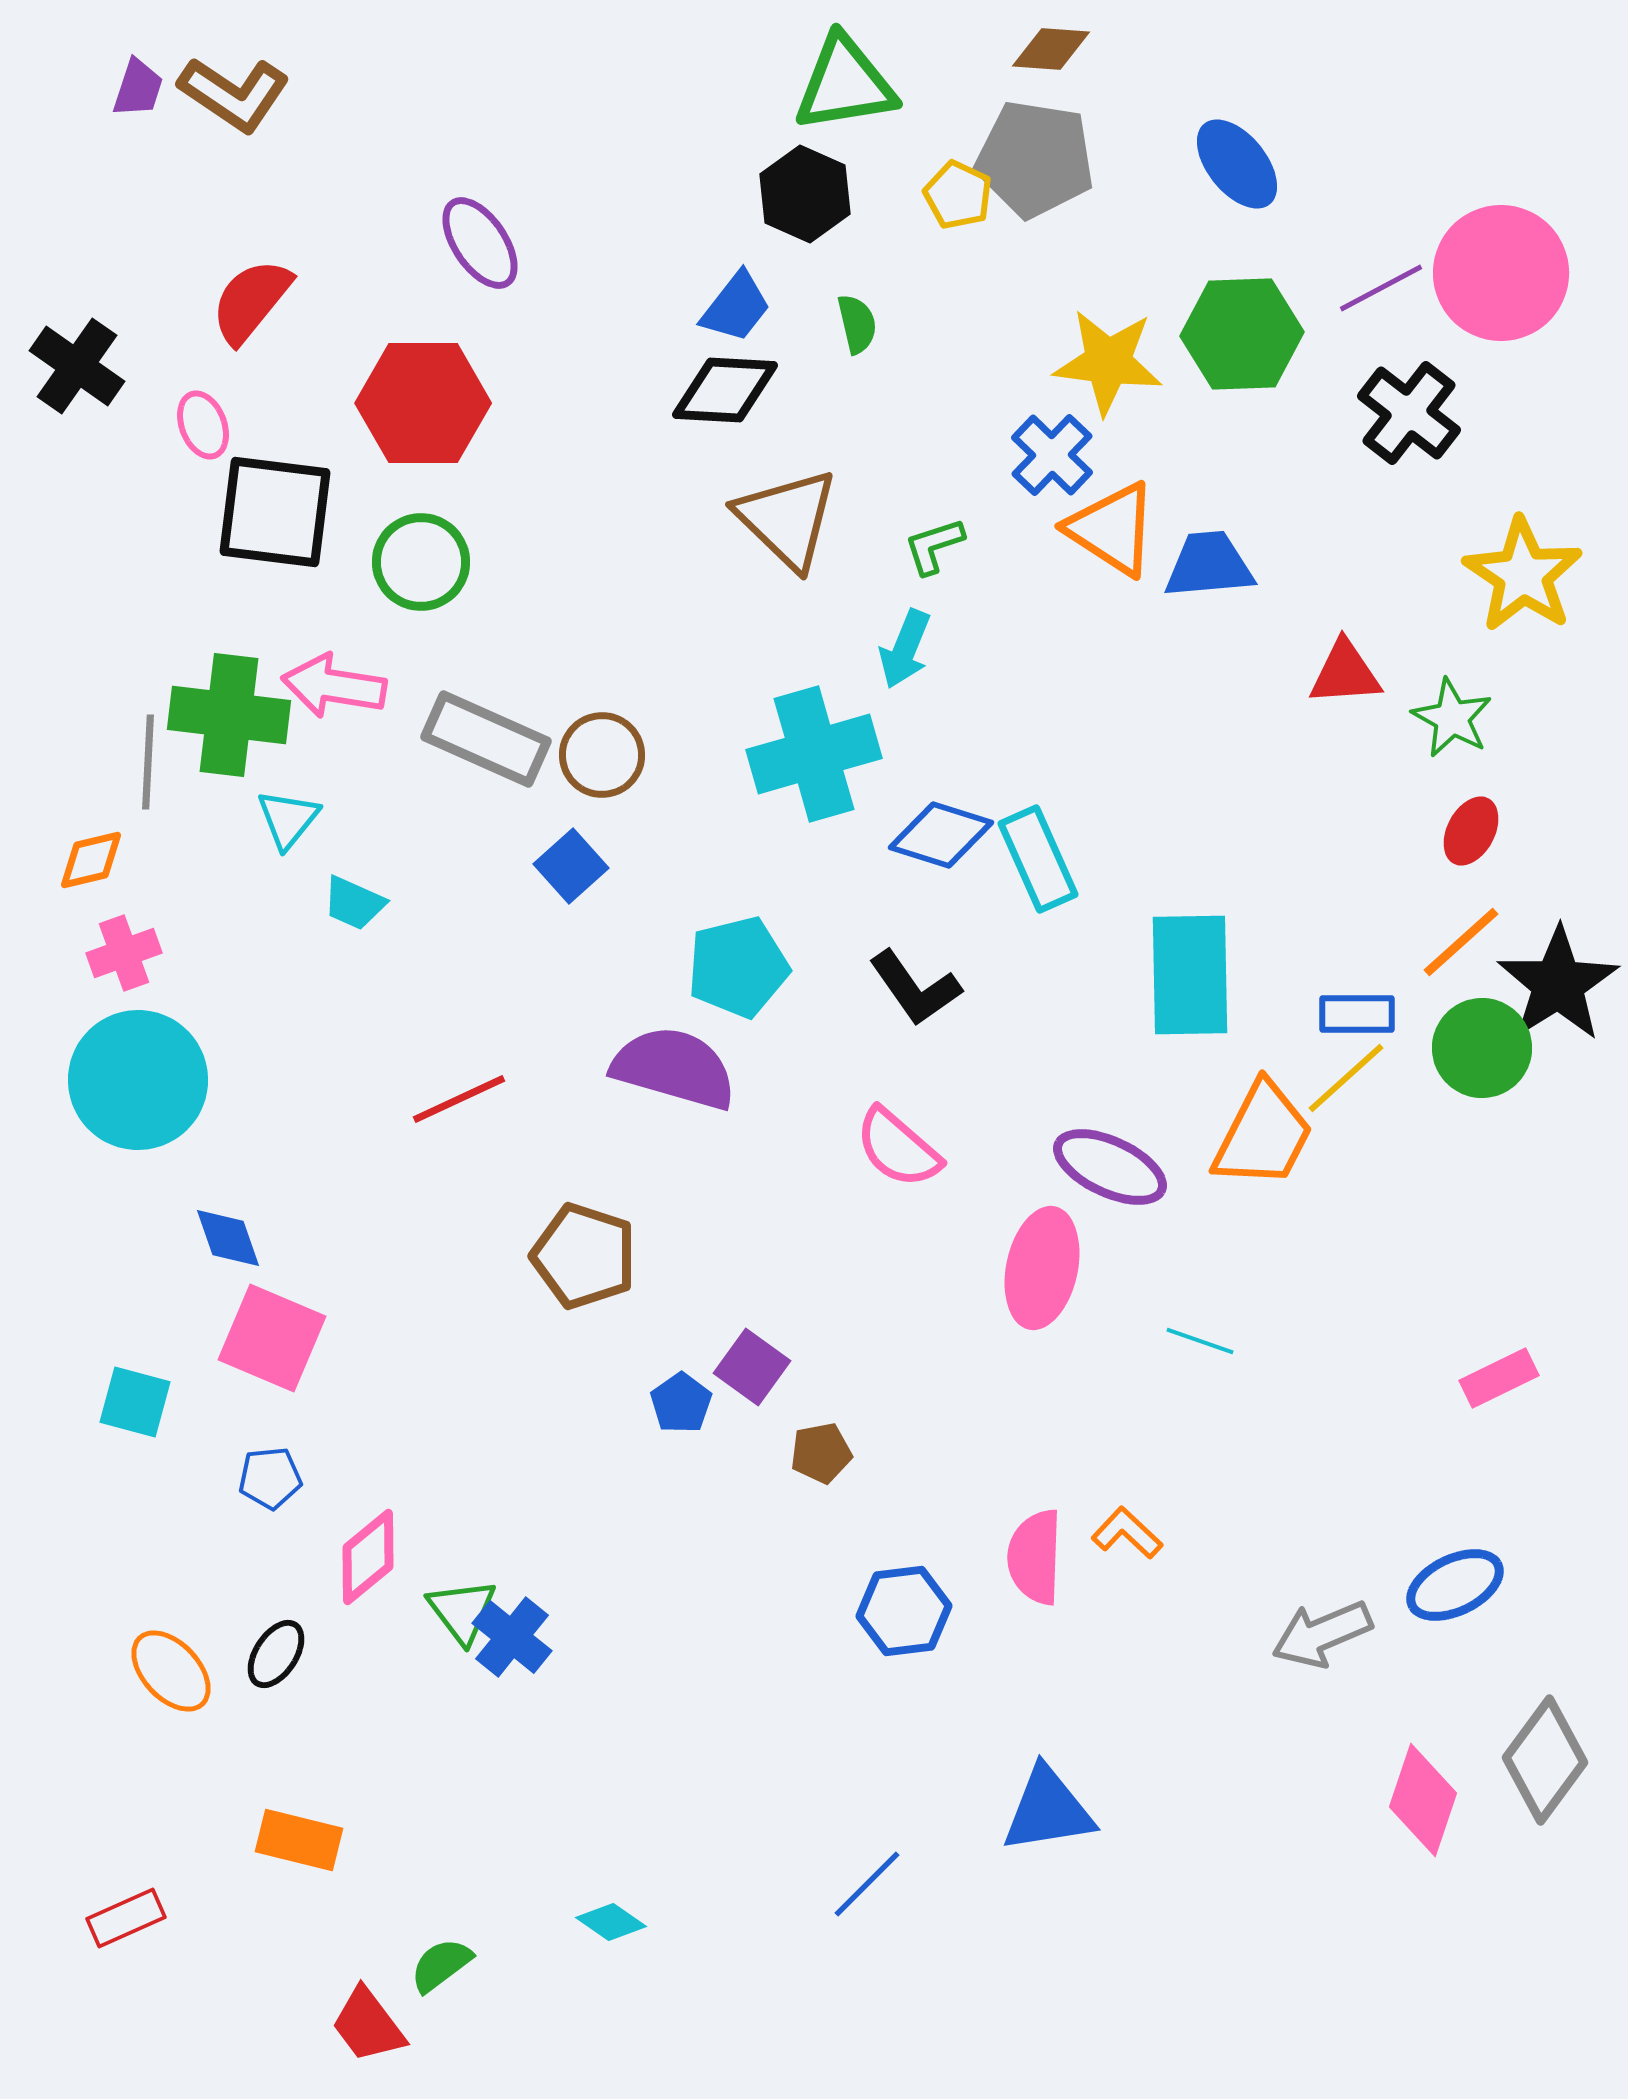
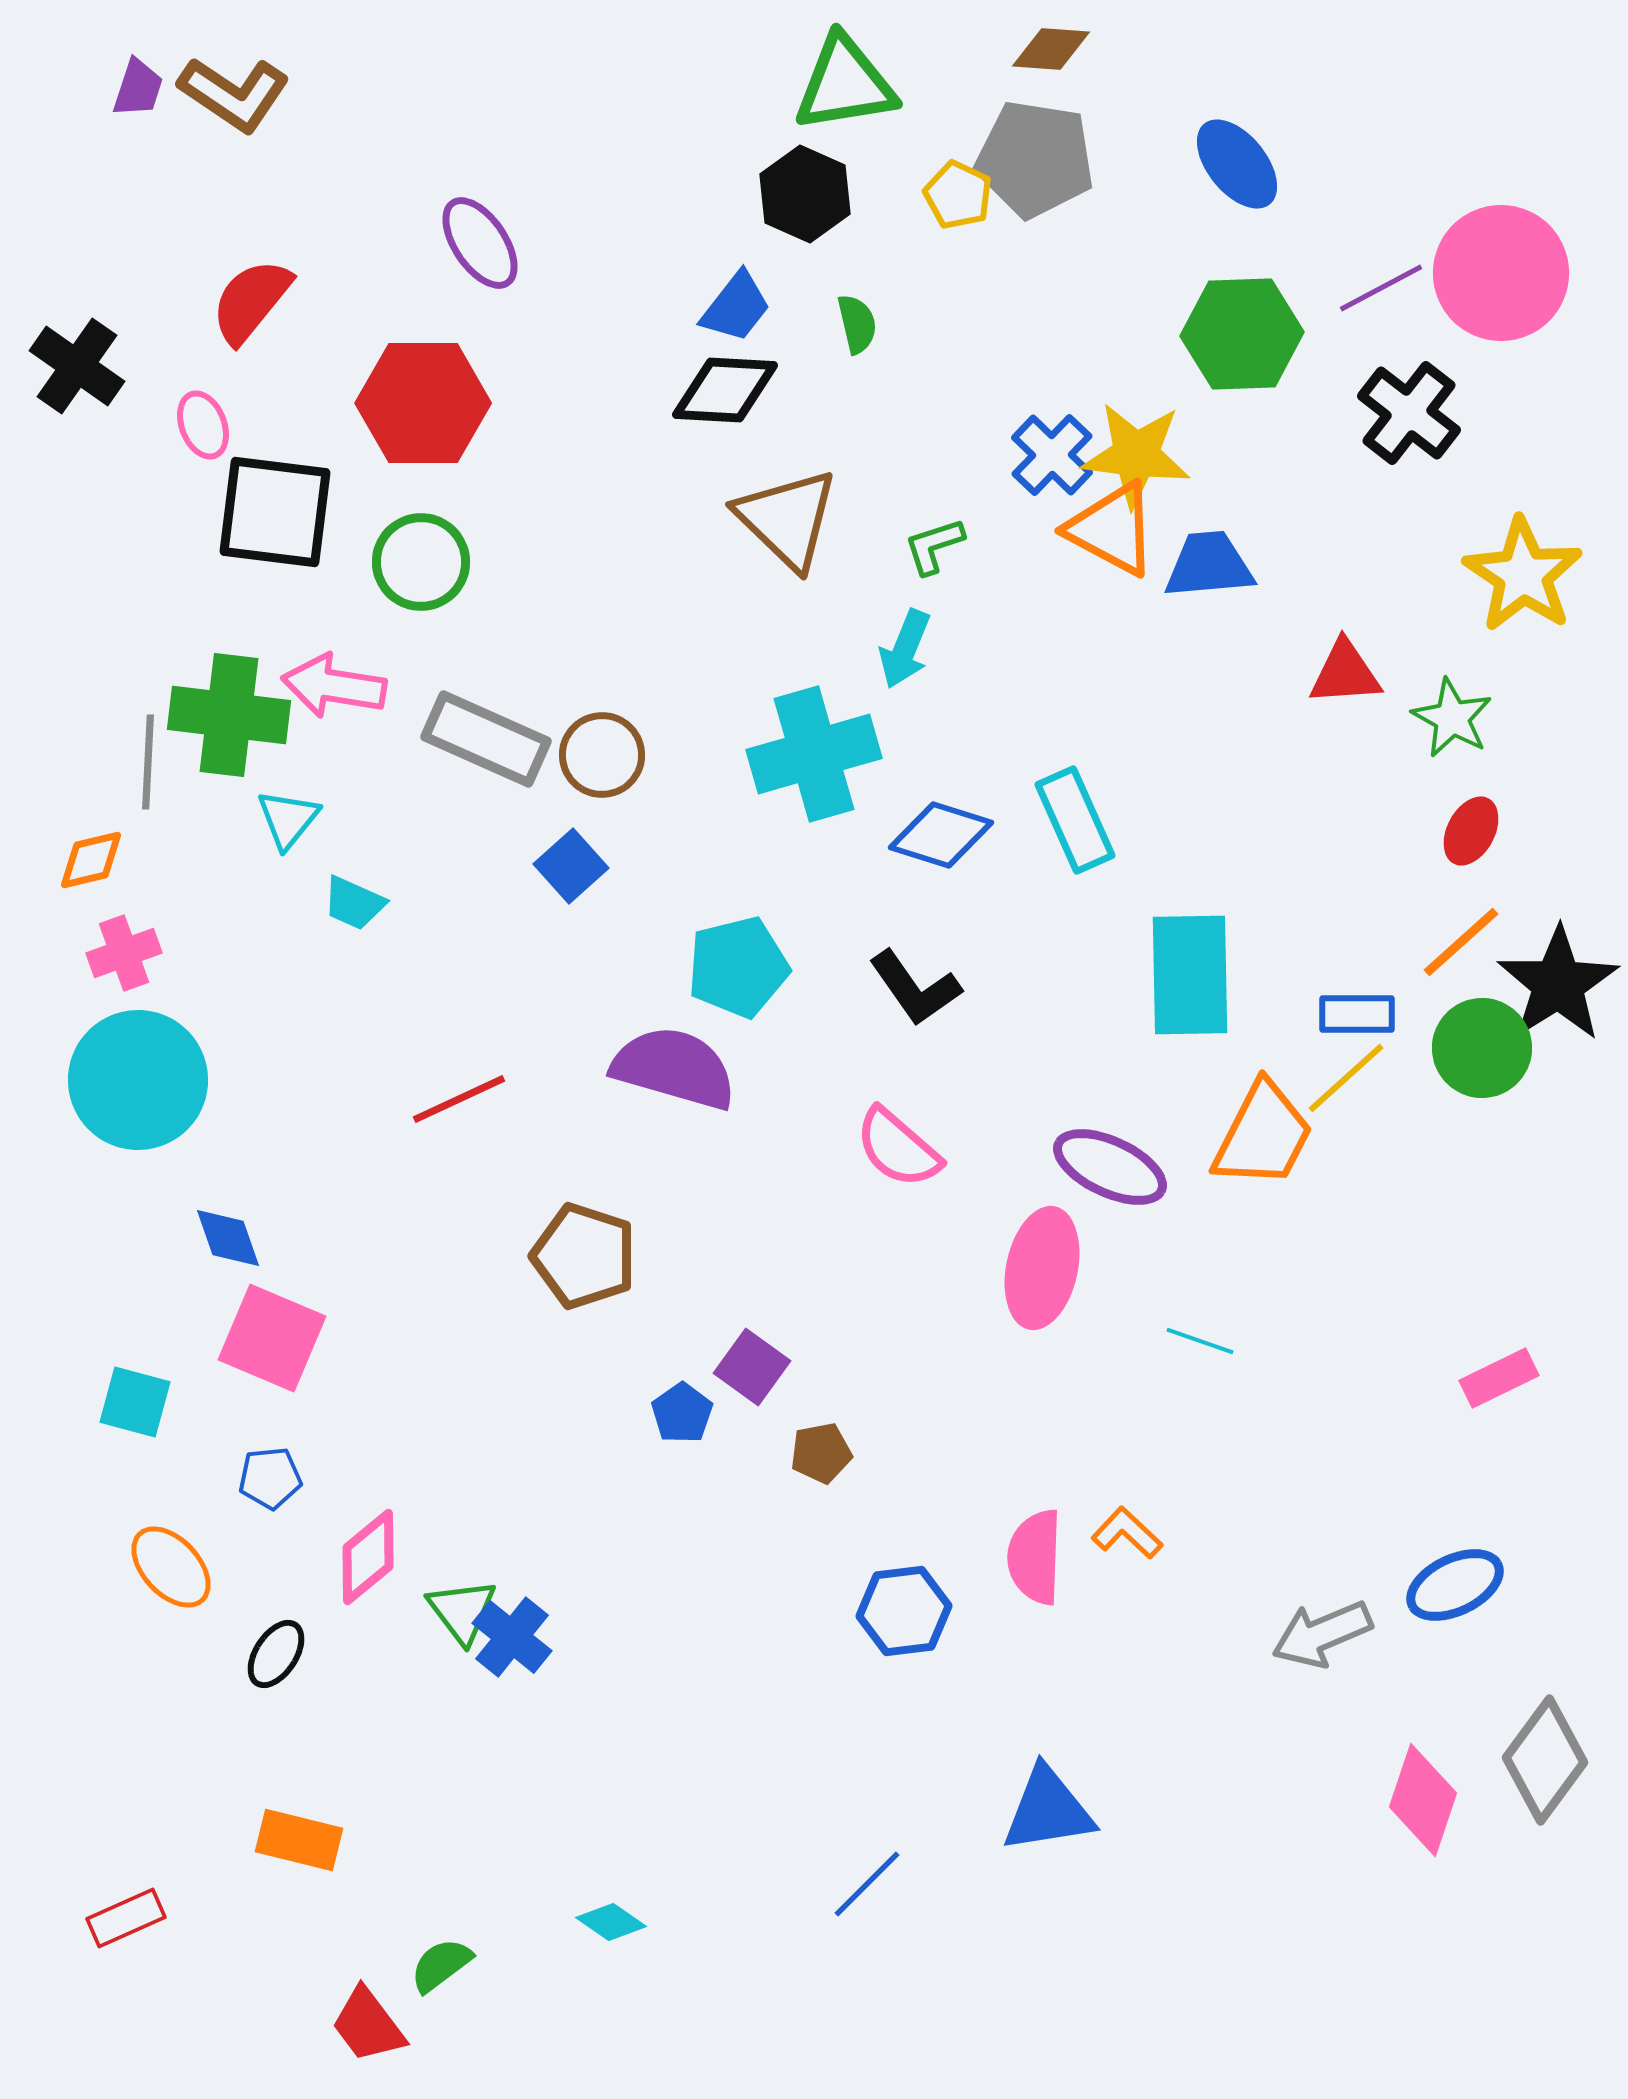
yellow star at (1108, 362): moved 28 px right, 93 px down
orange triangle at (1112, 529): rotated 5 degrees counterclockwise
cyan rectangle at (1038, 859): moved 37 px right, 39 px up
blue pentagon at (681, 1403): moved 1 px right, 10 px down
orange ellipse at (171, 1671): moved 104 px up
